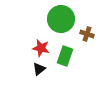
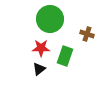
green circle: moved 11 px left
red star: rotated 12 degrees counterclockwise
